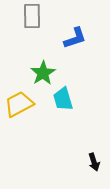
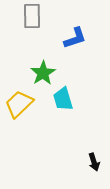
yellow trapezoid: rotated 16 degrees counterclockwise
